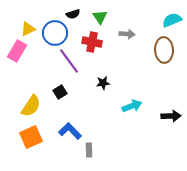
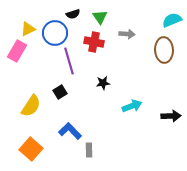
red cross: moved 2 px right
purple line: rotated 20 degrees clockwise
orange square: moved 12 px down; rotated 25 degrees counterclockwise
